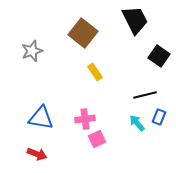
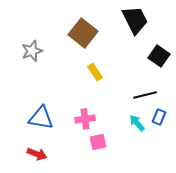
pink square: moved 1 px right, 3 px down; rotated 12 degrees clockwise
